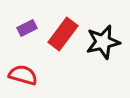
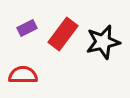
red semicircle: rotated 16 degrees counterclockwise
